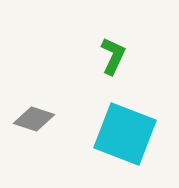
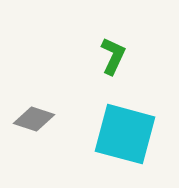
cyan square: rotated 6 degrees counterclockwise
